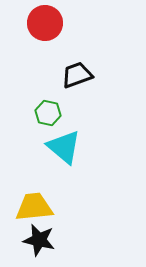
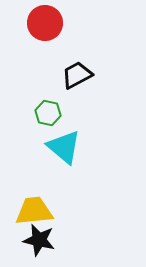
black trapezoid: rotated 8 degrees counterclockwise
yellow trapezoid: moved 4 px down
